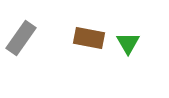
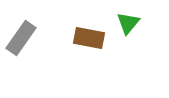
green triangle: moved 20 px up; rotated 10 degrees clockwise
